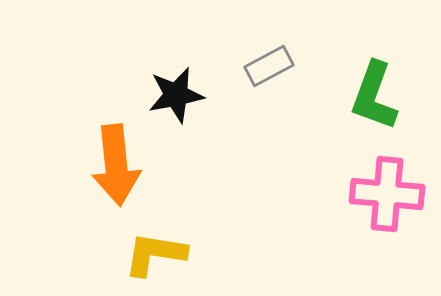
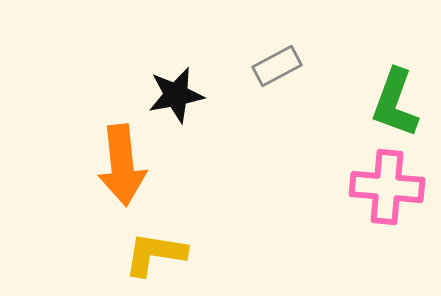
gray rectangle: moved 8 px right
green L-shape: moved 21 px right, 7 px down
orange arrow: moved 6 px right
pink cross: moved 7 px up
